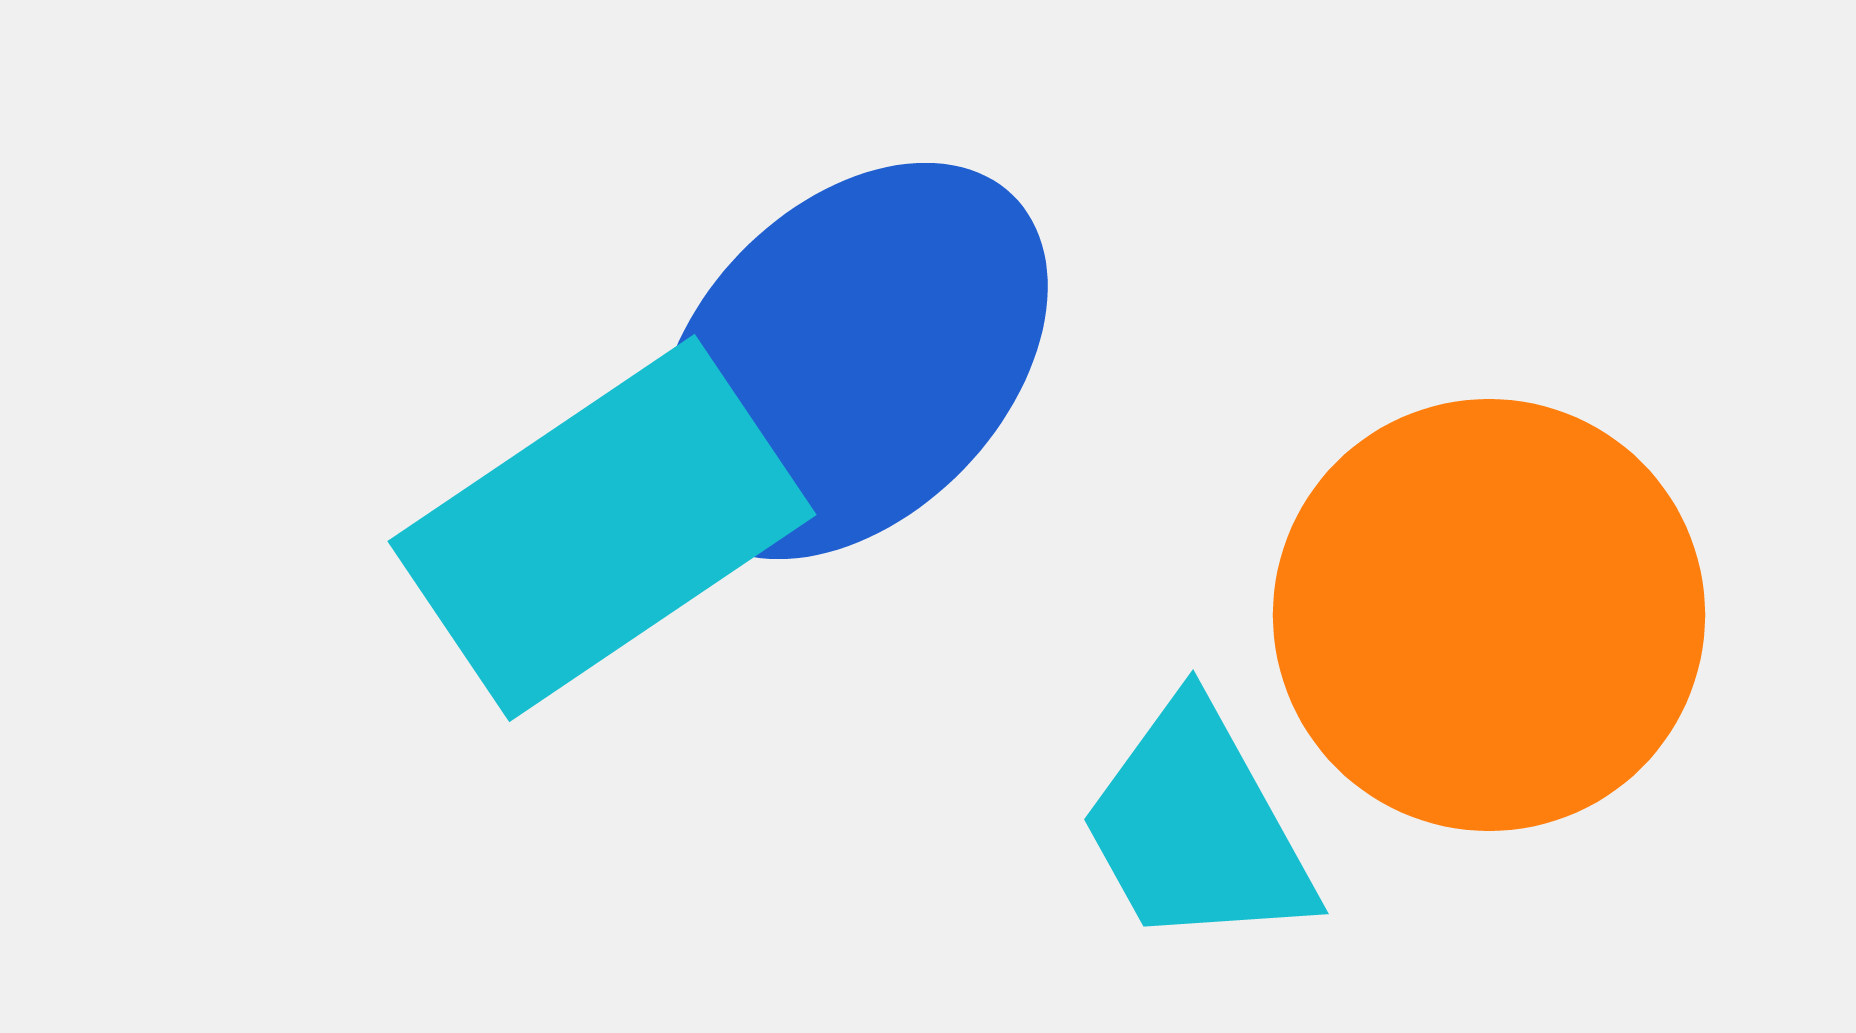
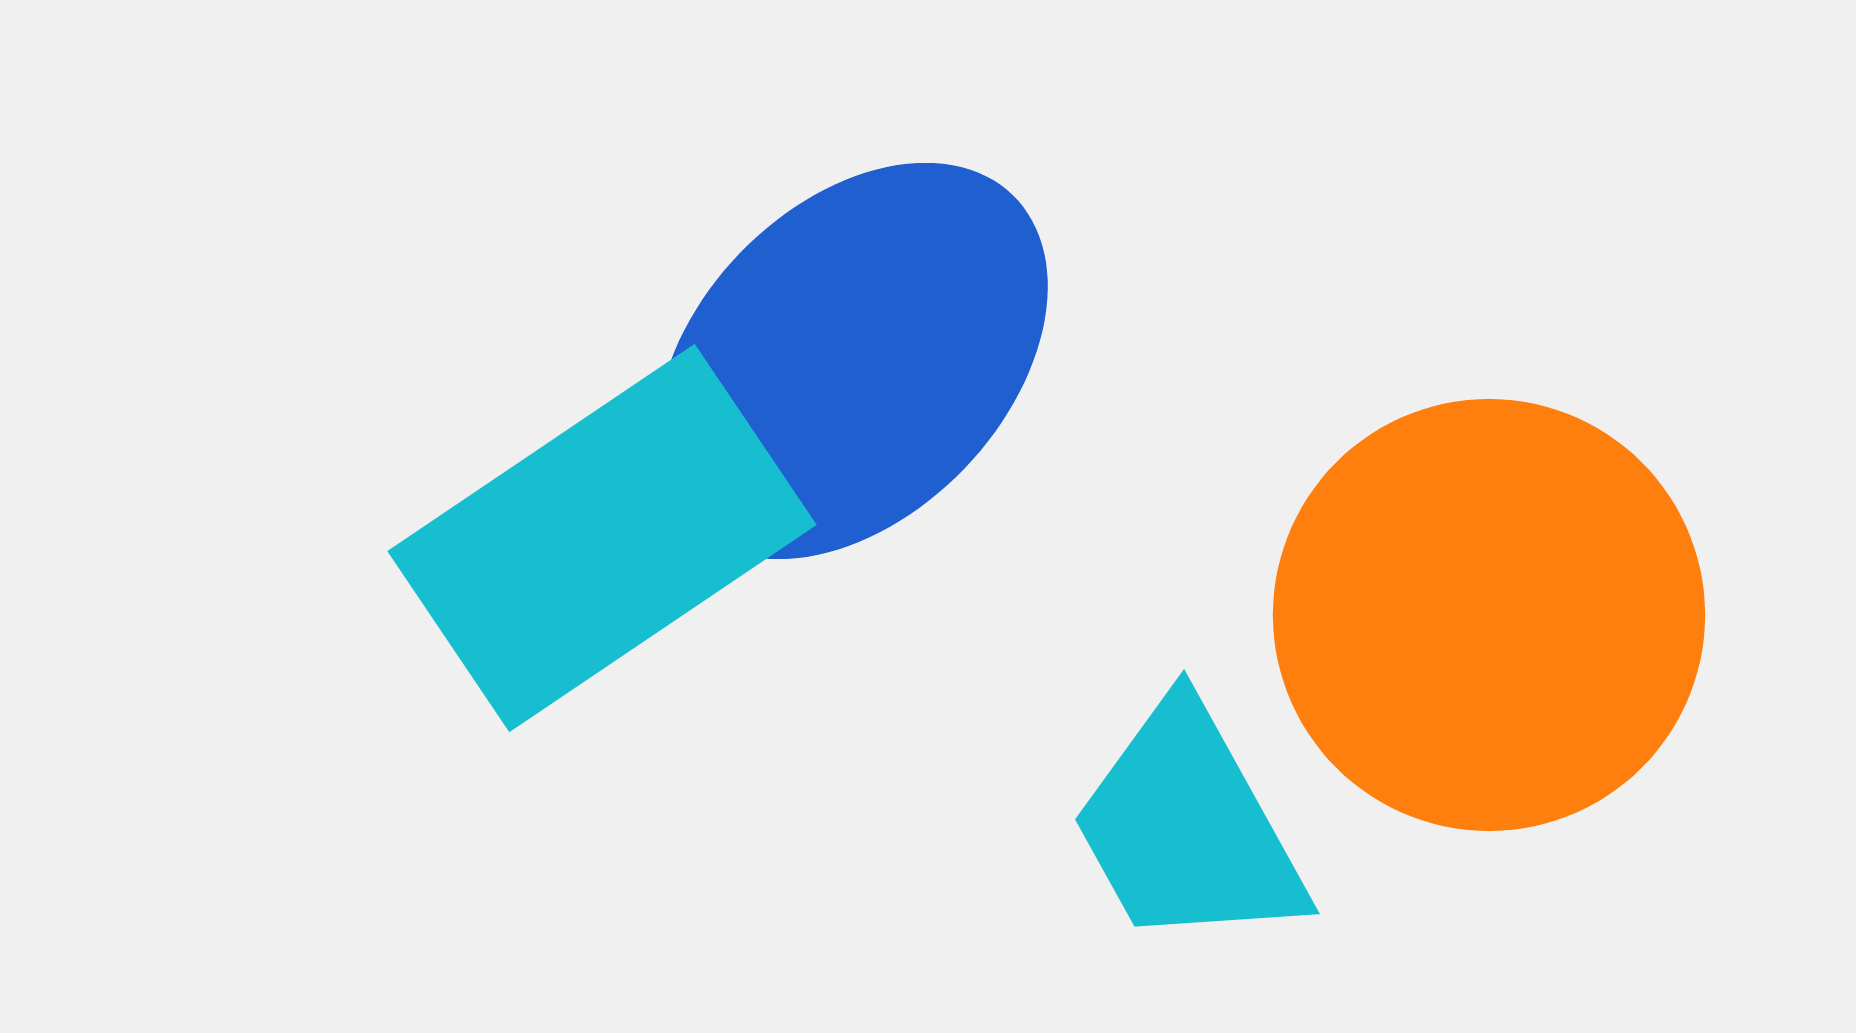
cyan rectangle: moved 10 px down
cyan trapezoid: moved 9 px left
